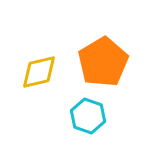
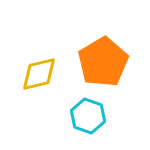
yellow diamond: moved 2 px down
